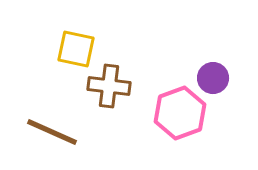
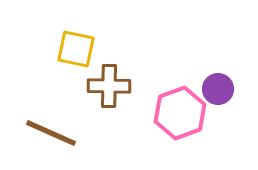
purple circle: moved 5 px right, 11 px down
brown cross: rotated 6 degrees counterclockwise
brown line: moved 1 px left, 1 px down
